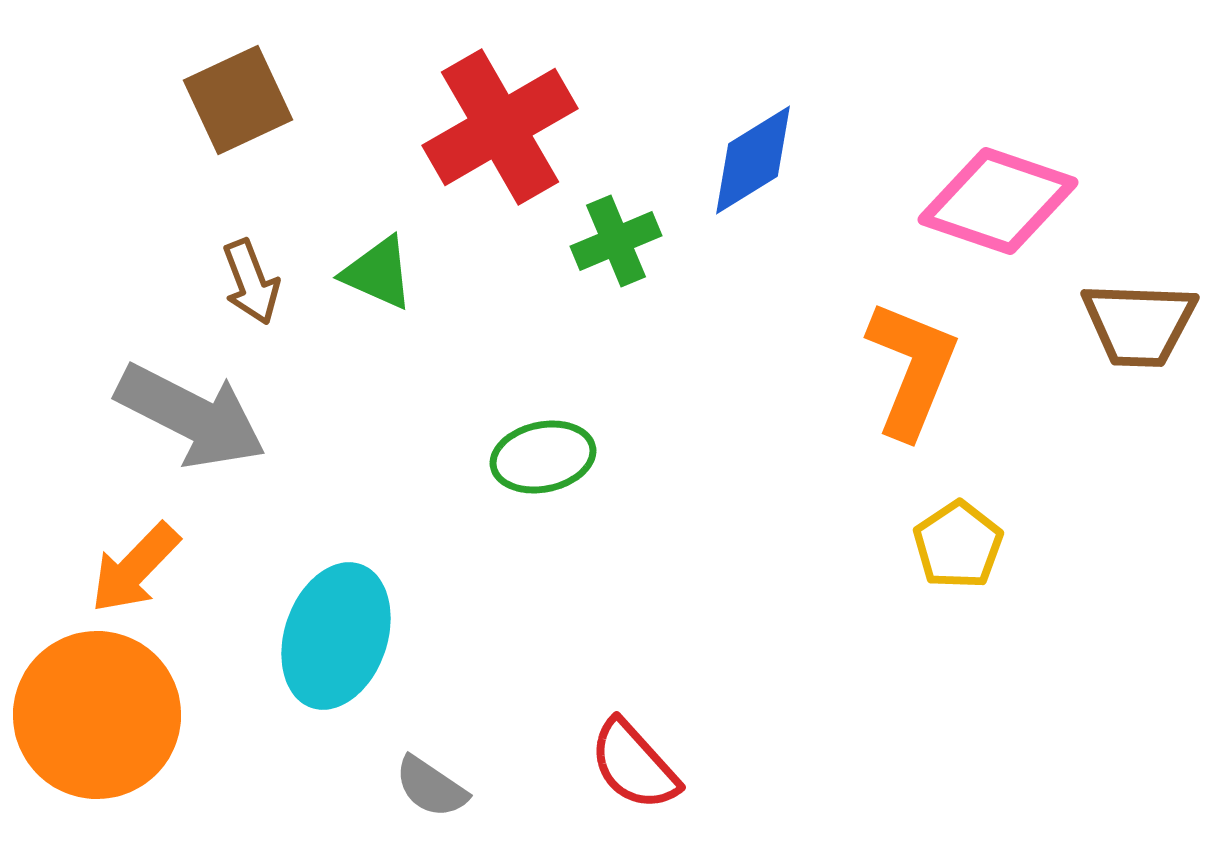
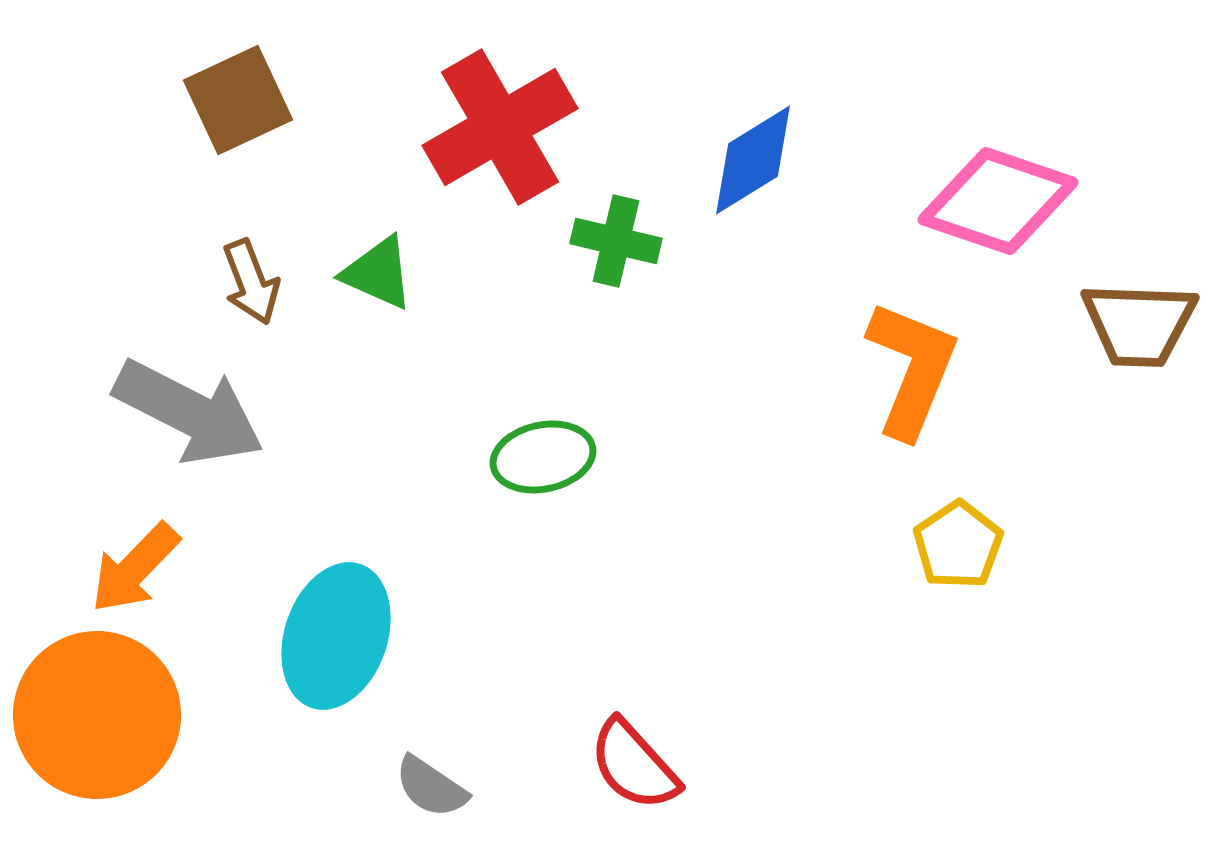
green cross: rotated 36 degrees clockwise
gray arrow: moved 2 px left, 4 px up
